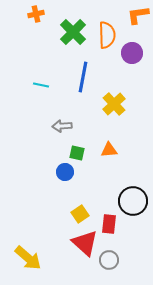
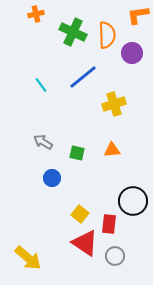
green cross: rotated 20 degrees counterclockwise
blue line: rotated 40 degrees clockwise
cyan line: rotated 42 degrees clockwise
yellow cross: rotated 25 degrees clockwise
gray arrow: moved 19 px left, 16 px down; rotated 36 degrees clockwise
orange triangle: moved 3 px right
blue circle: moved 13 px left, 6 px down
yellow square: rotated 18 degrees counterclockwise
red triangle: rotated 8 degrees counterclockwise
gray circle: moved 6 px right, 4 px up
